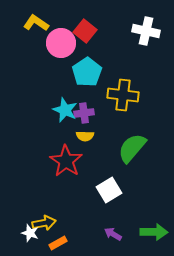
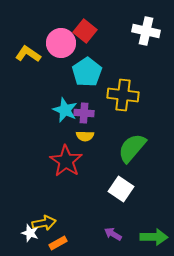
yellow L-shape: moved 8 px left, 31 px down
purple cross: rotated 12 degrees clockwise
white square: moved 12 px right, 1 px up; rotated 25 degrees counterclockwise
green arrow: moved 5 px down
